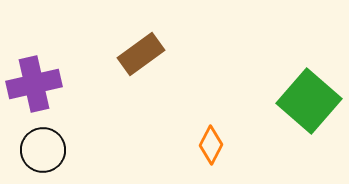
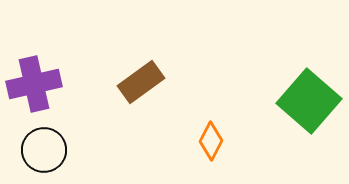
brown rectangle: moved 28 px down
orange diamond: moved 4 px up
black circle: moved 1 px right
